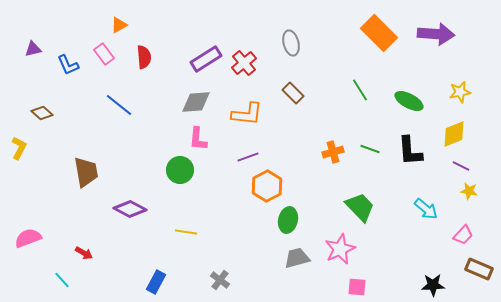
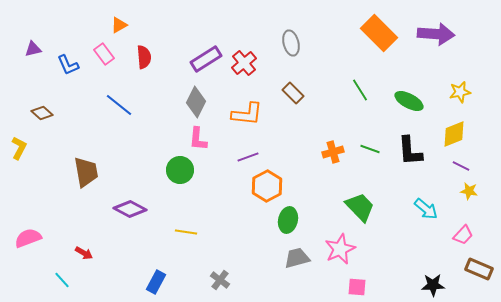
gray diamond at (196, 102): rotated 60 degrees counterclockwise
